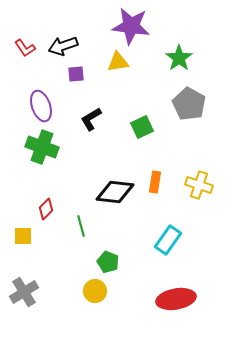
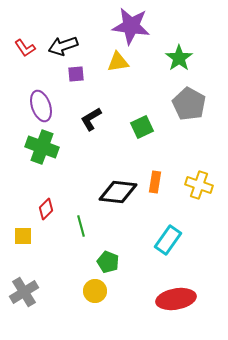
black diamond: moved 3 px right
